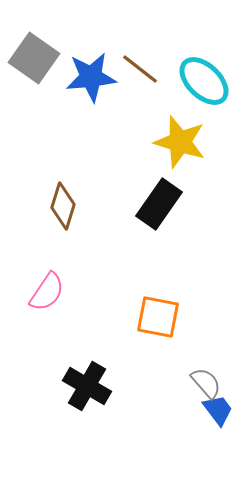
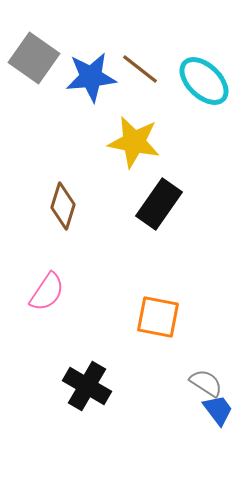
yellow star: moved 46 px left; rotated 6 degrees counterclockwise
gray semicircle: rotated 16 degrees counterclockwise
